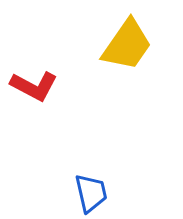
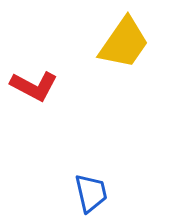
yellow trapezoid: moved 3 px left, 2 px up
